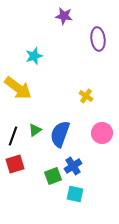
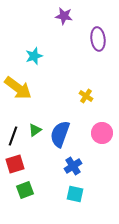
green square: moved 28 px left, 14 px down
